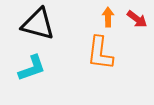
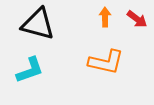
orange arrow: moved 3 px left
orange L-shape: moved 6 px right, 9 px down; rotated 84 degrees counterclockwise
cyan L-shape: moved 2 px left, 2 px down
